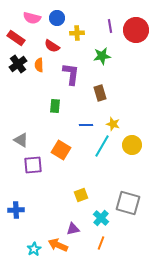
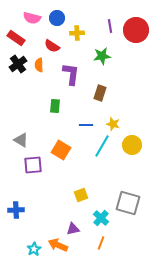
brown rectangle: rotated 35 degrees clockwise
